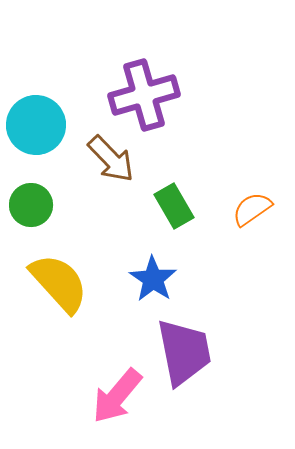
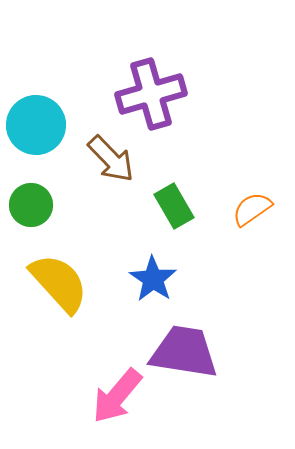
purple cross: moved 7 px right, 1 px up
purple trapezoid: rotated 70 degrees counterclockwise
